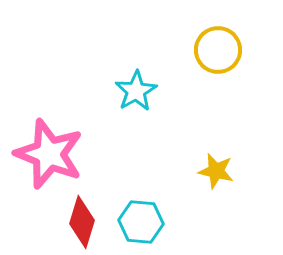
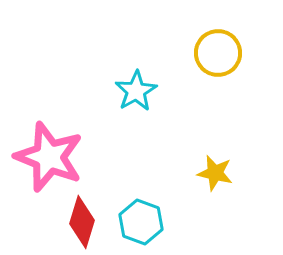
yellow circle: moved 3 px down
pink star: moved 3 px down
yellow star: moved 1 px left, 2 px down
cyan hexagon: rotated 15 degrees clockwise
